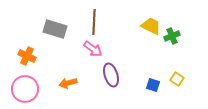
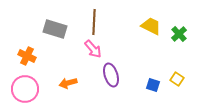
green cross: moved 7 px right, 2 px up; rotated 21 degrees counterclockwise
pink arrow: rotated 12 degrees clockwise
